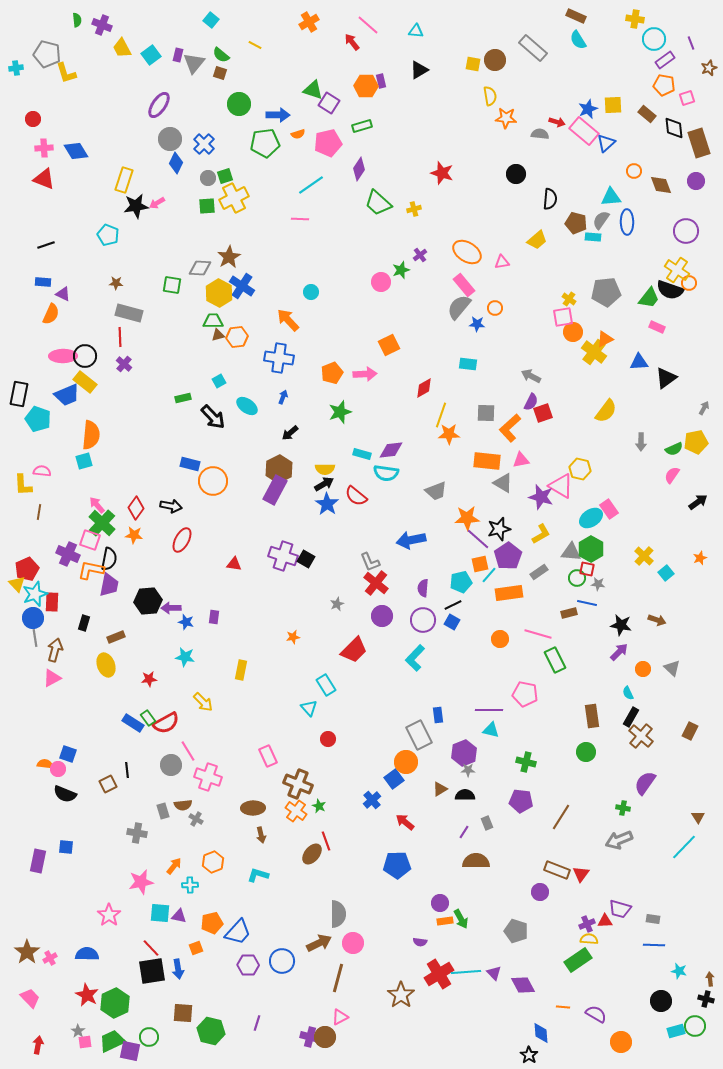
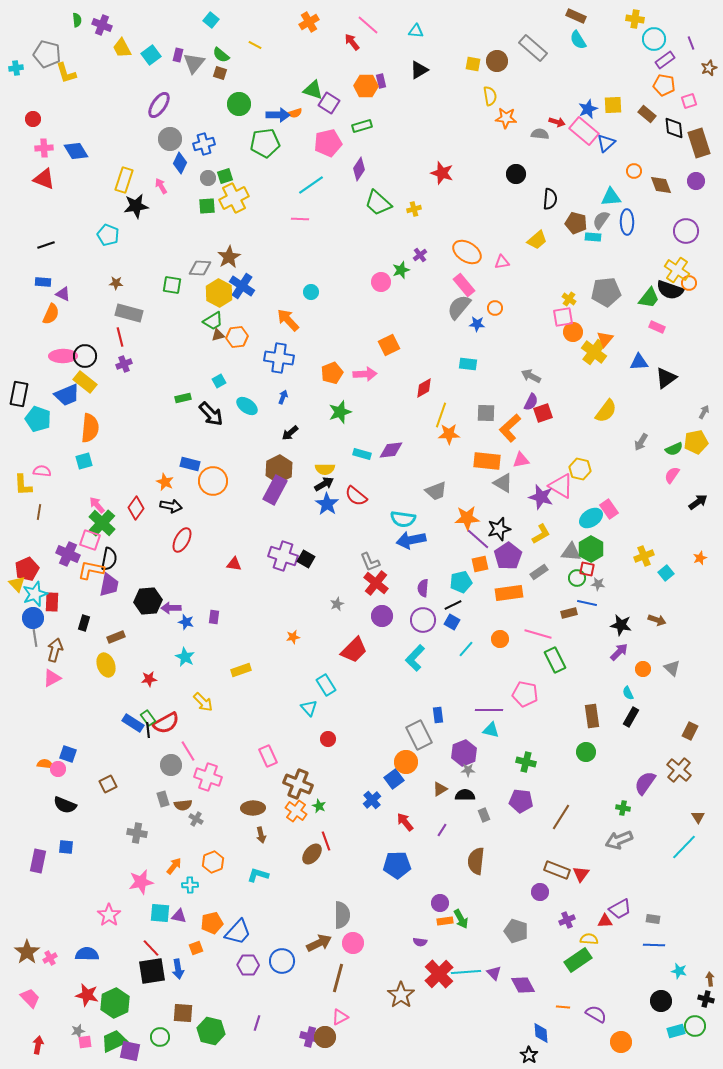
brown circle at (495, 60): moved 2 px right, 1 px down
pink square at (687, 98): moved 2 px right, 3 px down
orange semicircle at (298, 134): moved 3 px left, 21 px up
blue cross at (204, 144): rotated 30 degrees clockwise
blue diamond at (176, 163): moved 4 px right
pink arrow at (157, 203): moved 4 px right, 17 px up; rotated 91 degrees clockwise
green trapezoid at (213, 321): rotated 150 degrees clockwise
red line at (120, 337): rotated 12 degrees counterclockwise
orange triangle at (605, 339): rotated 24 degrees counterclockwise
purple cross at (124, 364): rotated 28 degrees clockwise
gray arrow at (704, 408): moved 4 px down
black arrow at (213, 417): moved 2 px left, 3 px up
orange semicircle at (91, 435): moved 1 px left, 7 px up
gray arrow at (641, 442): rotated 30 degrees clockwise
cyan semicircle at (386, 473): moved 17 px right, 46 px down
orange star at (134, 535): moved 31 px right, 53 px up; rotated 18 degrees clockwise
yellow cross at (644, 556): rotated 24 degrees clockwise
cyan line at (489, 575): moved 23 px left, 74 px down
cyan star at (185, 657): rotated 18 degrees clockwise
yellow rectangle at (241, 670): rotated 60 degrees clockwise
brown cross at (641, 736): moved 38 px right, 34 px down
black line at (127, 770): moved 21 px right, 40 px up
black semicircle at (65, 794): moved 11 px down
gray rectangle at (163, 811): moved 12 px up
red arrow at (405, 822): rotated 12 degrees clockwise
gray rectangle at (487, 823): moved 3 px left, 8 px up
purple line at (464, 832): moved 22 px left, 2 px up
brown semicircle at (476, 861): rotated 84 degrees counterclockwise
purple trapezoid at (620, 909): rotated 45 degrees counterclockwise
gray semicircle at (338, 914): moved 4 px right, 1 px down
purple cross at (587, 924): moved 20 px left, 4 px up
red cross at (439, 974): rotated 12 degrees counterclockwise
red star at (87, 995): rotated 15 degrees counterclockwise
gray star at (78, 1031): rotated 24 degrees clockwise
green circle at (149, 1037): moved 11 px right
green trapezoid at (112, 1041): moved 2 px right
